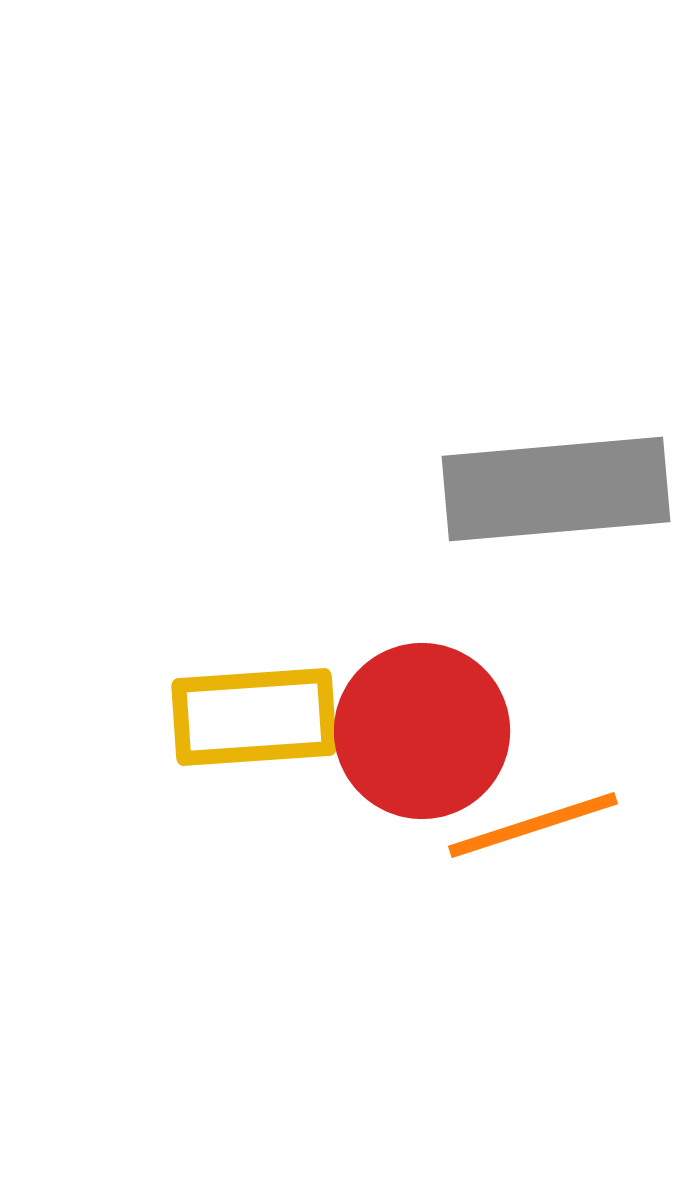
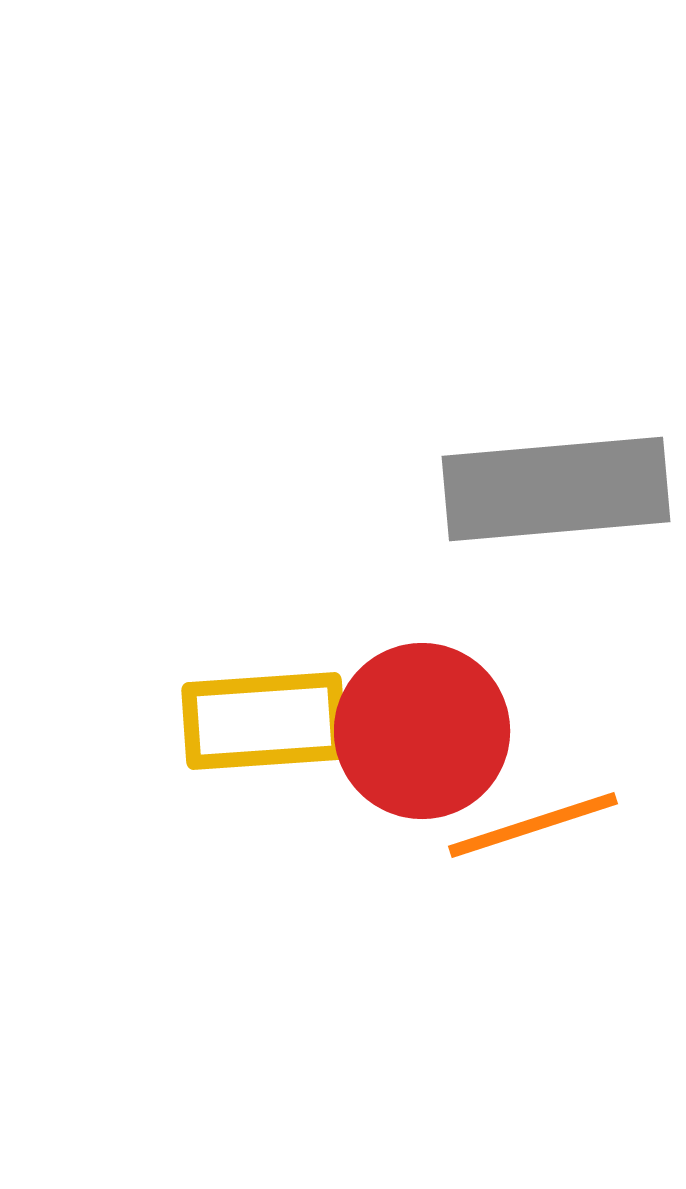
yellow rectangle: moved 10 px right, 4 px down
